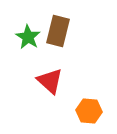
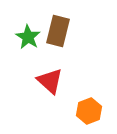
orange hexagon: rotated 25 degrees counterclockwise
